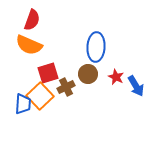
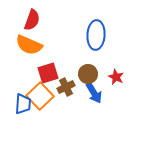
blue ellipse: moved 12 px up
blue arrow: moved 42 px left, 7 px down
